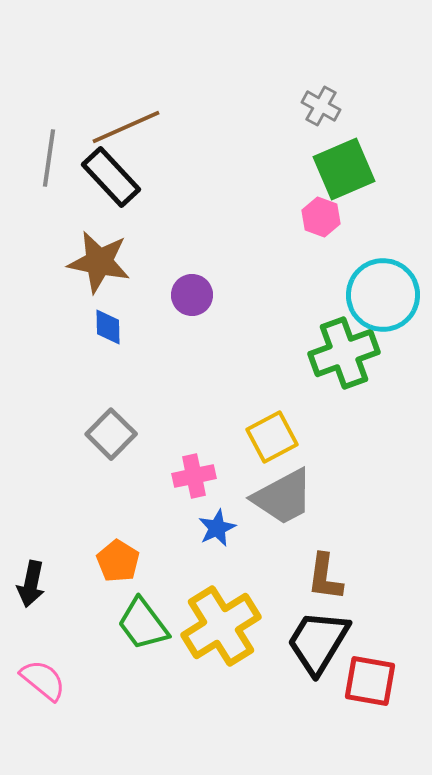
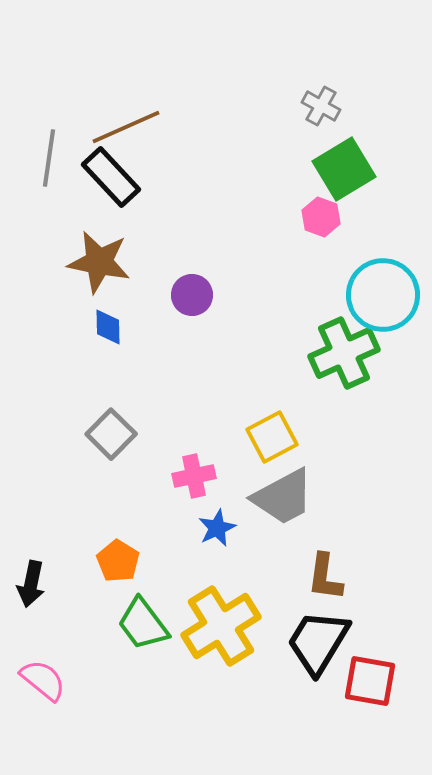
green square: rotated 8 degrees counterclockwise
green cross: rotated 4 degrees counterclockwise
